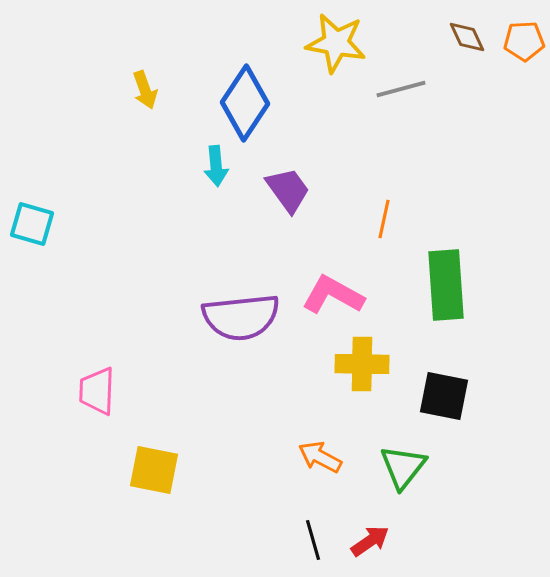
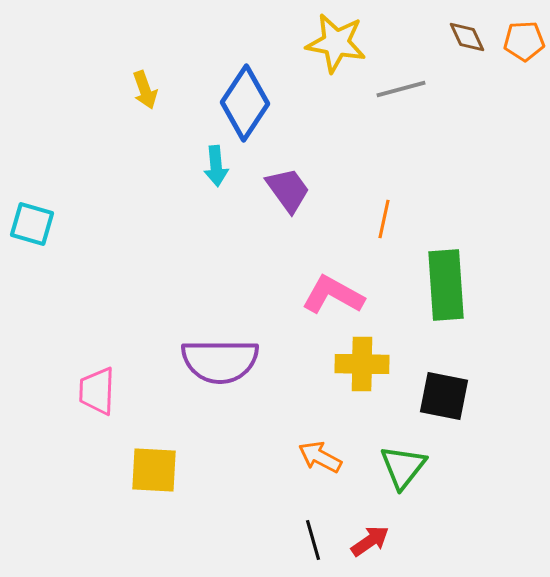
purple semicircle: moved 21 px left, 44 px down; rotated 6 degrees clockwise
yellow square: rotated 8 degrees counterclockwise
